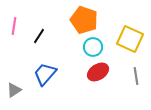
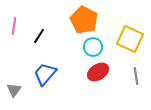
orange pentagon: rotated 8 degrees clockwise
gray triangle: rotated 21 degrees counterclockwise
